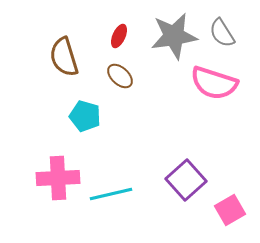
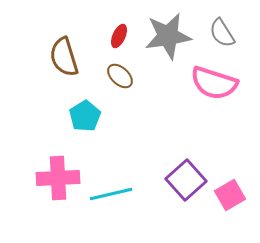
gray star: moved 6 px left
cyan pentagon: rotated 24 degrees clockwise
pink square: moved 15 px up
